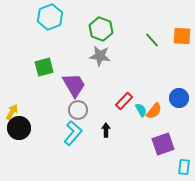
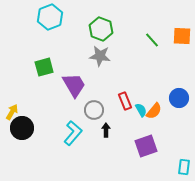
red rectangle: moved 1 px right; rotated 66 degrees counterclockwise
gray circle: moved 16 px right
black circle: moved 3 px right
purple square: moved 17 px left, 2 px down
